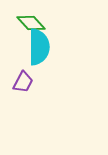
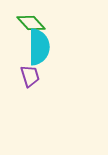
purple trapezoid: moved 7 px right, 6 px up; rotated 45 degrees counterclockwise
